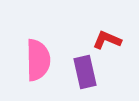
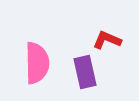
pink semicircle: moved 1 px left, 3 px down
